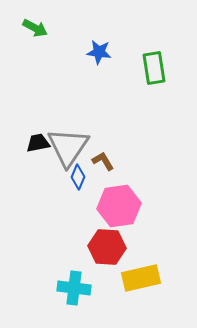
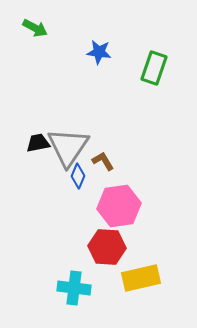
green rectangle: rotated 28 degrees clockwise
blue diamond: moved 1 px up
